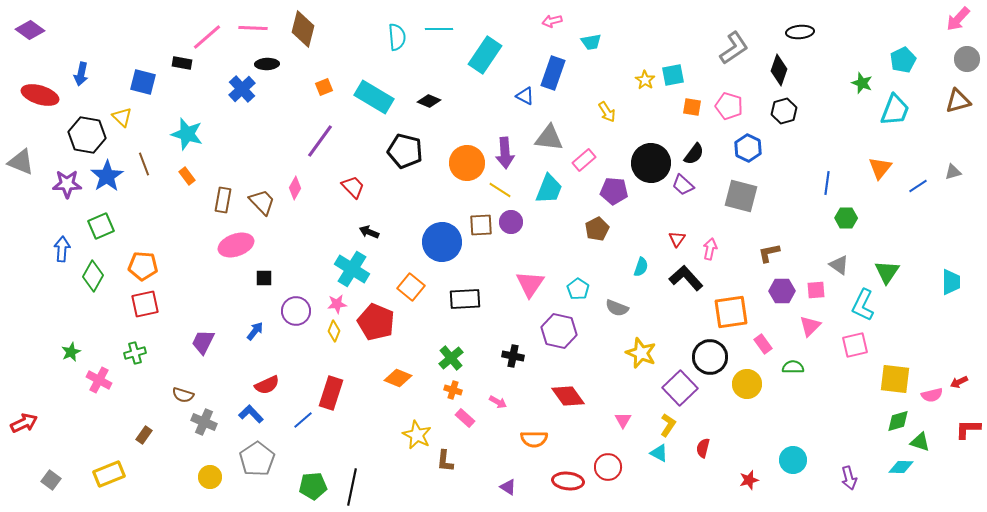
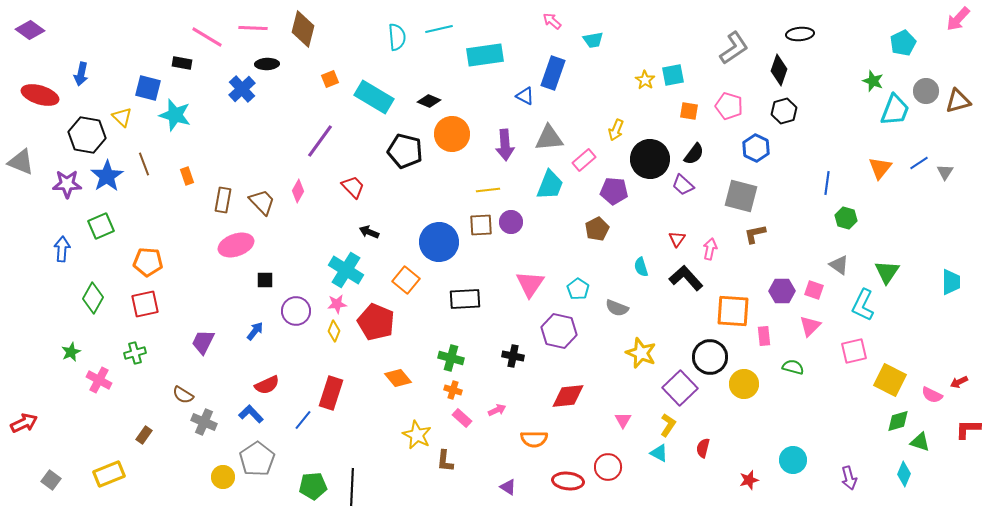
pink arrow at (552, 21): rotated 54 degrees clockwise
cyan line at (439, 29): rotated 12 degrees counterclockwise
black ellipse at (800, 32): moved 2 px down
pink line at (207, 37): rotated 72 degrees clockwise
cyan trapezoid at (591, 42): moved 2 px right, 2 px up
cyan rectangle at (485, 55): rotated 48 degrees clockwise
gray circle at (967, 59): moved 41 px left, 32 px down
cyan pentagon at (903, 60): moved 17 px up
blue square at (143, 82): moved 5 px right, 6 px down
green star at (862, 83): moved 11 px right, 2 px up
orange square at (324, 87): moved 6 px right, 8 px up
orange square at (692, 107): moved 3 px left, 4 px down
yellow arrow at (607, 112): moved 9 px right, 18 px down; rotated 55 degrees clockwise
cyan star at (187, 134): moved 12 px left, 19 px up
gray triangle at (549, 138): rotated 12 degrees counterclockwise
blue hexagon at (748, 148): moved 8 px right
purple arrow at (505, 153): moved 8 px up
orange circle at (467, 163): moved 15 px left, 29 px up
black circle at (651, 163): moved 1 px left, 4 px up
gray triangle at (953, 172): moved 8 px left; rotated 42 degrees counterclockwise
orange rectangle at (187, 176): rotated 18 degrees clockwise
blue line at (918, 186): moved 1 px right, 23 px up
pink diamond at (295, 188): moved 3 px right, 3 px down
cyan trapezoid at (549, 189): moved 1 px right, 4 px up
yellow line at (500, 190): moved 12 px left; rotated 40 degrees counterclockwise
green hexagon at (846, 218): rotated 15 degrees clockwise
blue circle at (442, 242): moved 3 px left
brown L-shape at (769, 253): moved 14 px left, 19 px up
orange pentagon at (143, 266): moved 5 px right, 4 px up
cyan semicircle at (641, 267): rotated 144 degrees clockwise
cyan cross at (352, 269): moved 6 px left, 1 px down
green diamond at (93, 276): moved 22 px down
black square at (264, 278): moved 1 px right, 2 px down
orange square at (411, 287): moved 5 px left, 7 px up
pink square at (816, 290): moved 2 px left; rotated 24 degrees clockwise
orange square at (731, 312): moved 2 px right, 1 px up; rotated 12 degrees clockwise
pink rectangle at (763, 344): moved 1 px right, 8 px up; rotated 30 degrees clockwise
pink square at (855, 345): moved 1 px left, 6 px down
green cross at (451, 358): rotated 35 degrees counterclockwise
green semicircle at (793, 367): rotated 15 degrees clockwise
orange diamond at (398, 378): rotated 28 degrees clockwise
yellow square at (895, 379): moved 5 px left, 1 px down; rotated 20 degrees clockwise
yellow circle at (747, 384): moved 3 px left
brown semicircle at (183, 395): rotated 15 degrees clockwise
pink semicircle at (932, 395): rotated 40 degrees clockwise
red diamond at (568, 396): rotated 60 degrees counterclockwise
pink arrow at (498, 402): moved 1 px left, 8 px down; rotated 54 degrees counterclockwise
pink rectangle at (465, 418): moved 3 px left
blue line at (303, 420): rotated 10 degrees counterclockwise
cyan diamond at (901, 467): moved 3 px right, 7 px down; rotated 70 degrees counterclockwise
yellow circle at (210, 477): moved 13 px right
black line at (352, 487): rotated 9 degrees counterclockwise
